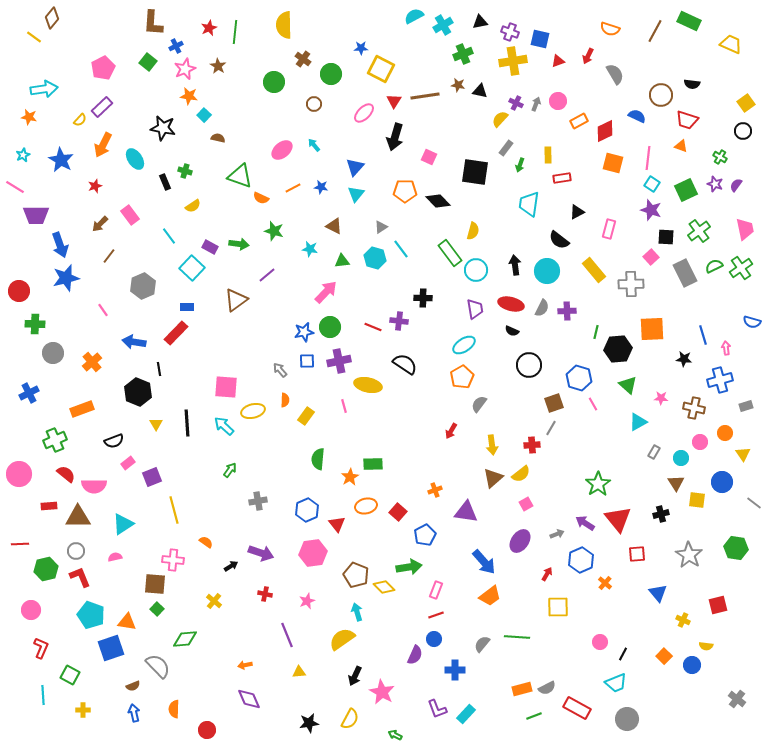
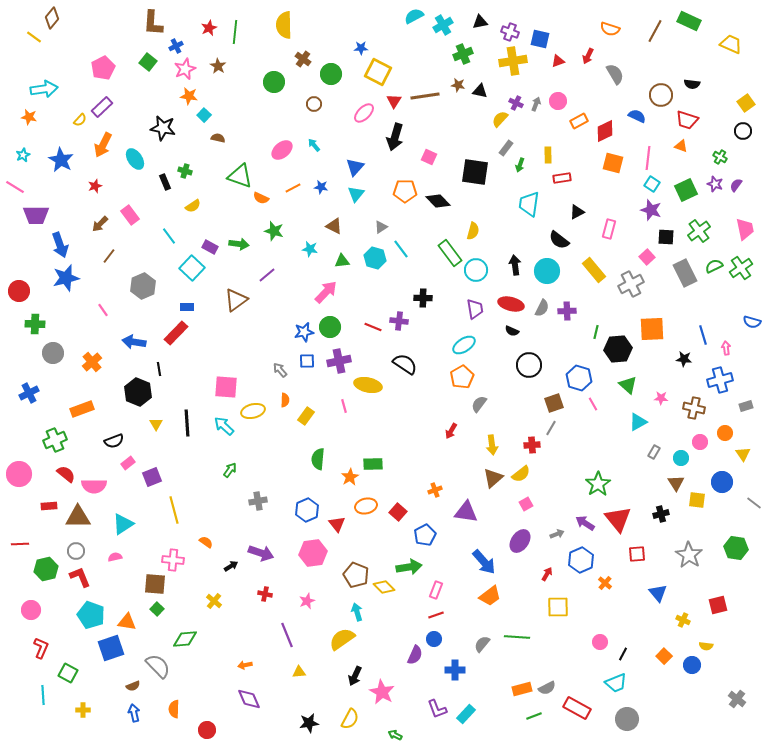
yellow square at (381, 69): moved 3 px left, 3 px down
pink square at (651, 257): moved 4 px left
gray cross at (631, 284): rotated 25 degrees counterclockwise
green square at (70, 675): moved 2 px left, 2 px up
